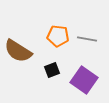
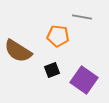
gray line: moved 5 px left, 22 px up
